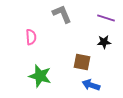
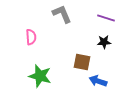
blue arrow: moved 7 px right, 4 px up
